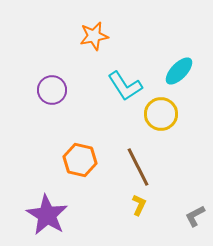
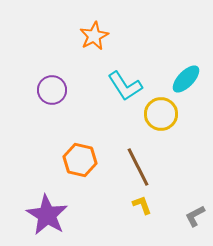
orange star: rotated 16 degrees counterclockwise
cyan ellipse: moved 7 px right, 8 px down
yellow L-shape: moved 3 px right; rotated 45 degrees counterclockwise
